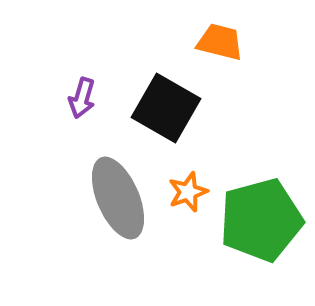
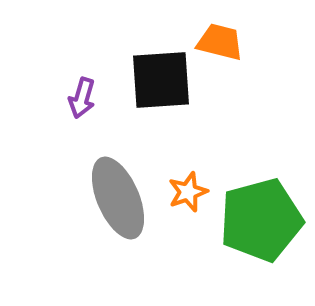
black square: moved 5 px left, 28 px up; rotated 34 degrees counterclockwise
